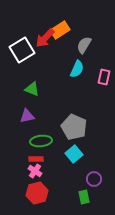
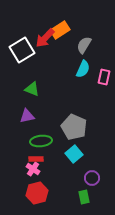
cyan semicircle: moved 6 px right
pink cross: moved 2 px left, 2 px up
purple circle: moved 2 px left, 1 px up
